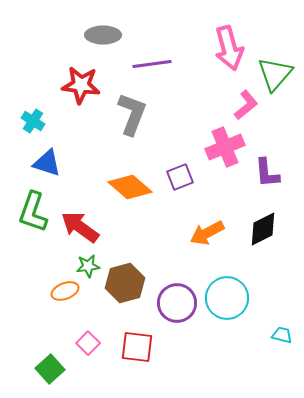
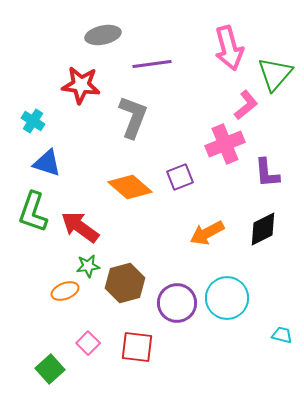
gray ellipse: rotated 12 degrees counterclockwise
gray L-shape: moved 1 px right, 3 px down
pink cross: moved 3 px up
